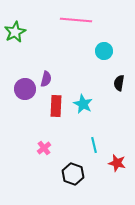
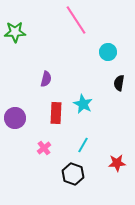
pink line: rotated 52 degrees clockwise
green star: rotated 25 degrees clockwise
cyan circle: moved 4 px right, 1 px down
purple circle: moved 10 px left, 29 px down
red rectangle: moved 7 px down
cyan line: moved 11 px left; rotated 42 degrees clockwise
red star: rotated 18 degrees counterclockwise
